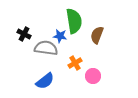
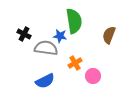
brown semicircle: moved 12 px right
blue semicircle: rotated 12 degrees clockwise
